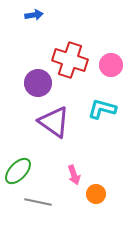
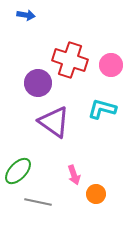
blue arrow: moved 8 px left; rotated 18 degrees clockwise
